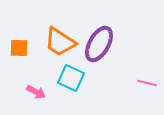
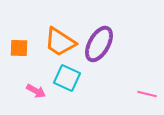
cyan square: moved 4 px left
pink line: moved 11 px down
pink arrow: moved 1 px up
